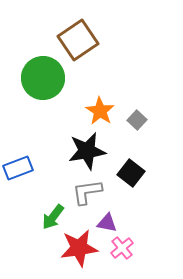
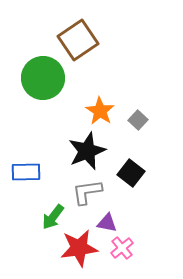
gray square: moved 1 px right
black star: rotated 12 degrees counterclockwise
blue rectangle: moved 8 px right, 4 px down; rotated 20 degrees clockwise
